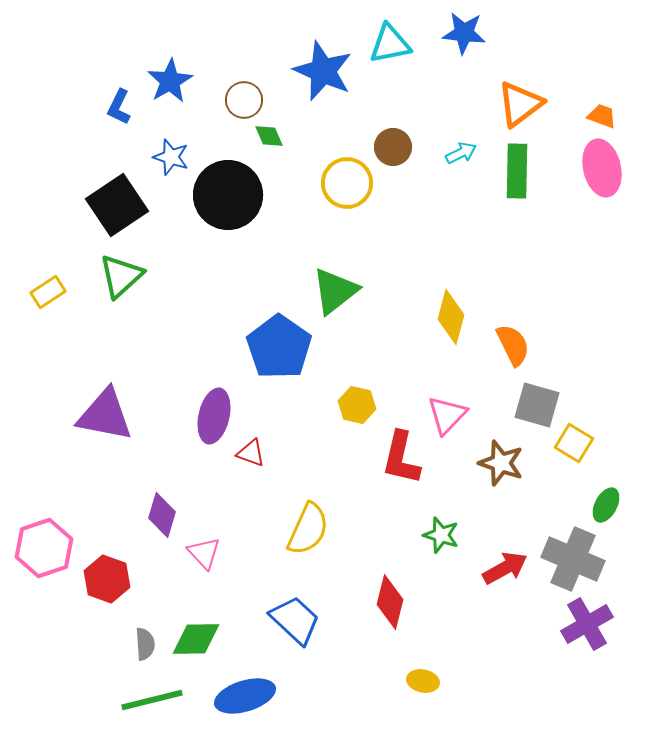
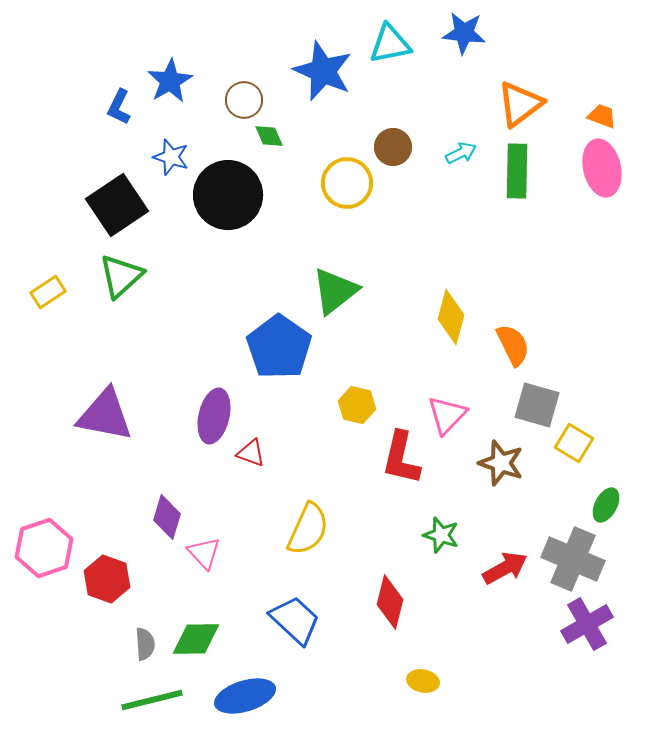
purple diamond at (162, 515): moved 5 px right, 2 px down
